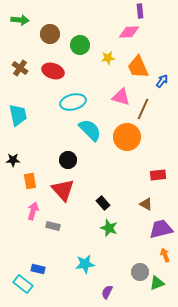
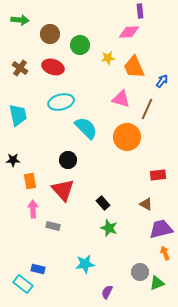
orange trapezoid: moved 4 px left
red ellipse: moved 4 px up
pink triangle: moved 2 px down
cyan ellipse: moved 12 px left
brown line: moved 4 px right
cyan semicircle: moved 4 px left, 2 px up
pink arrow: moved 2 px up; rotated 18 degrees counterclockwise
orange arrow: moved 2 px up
